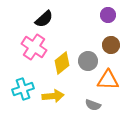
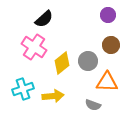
orange triangle: moved 1 px left, 2 px down
